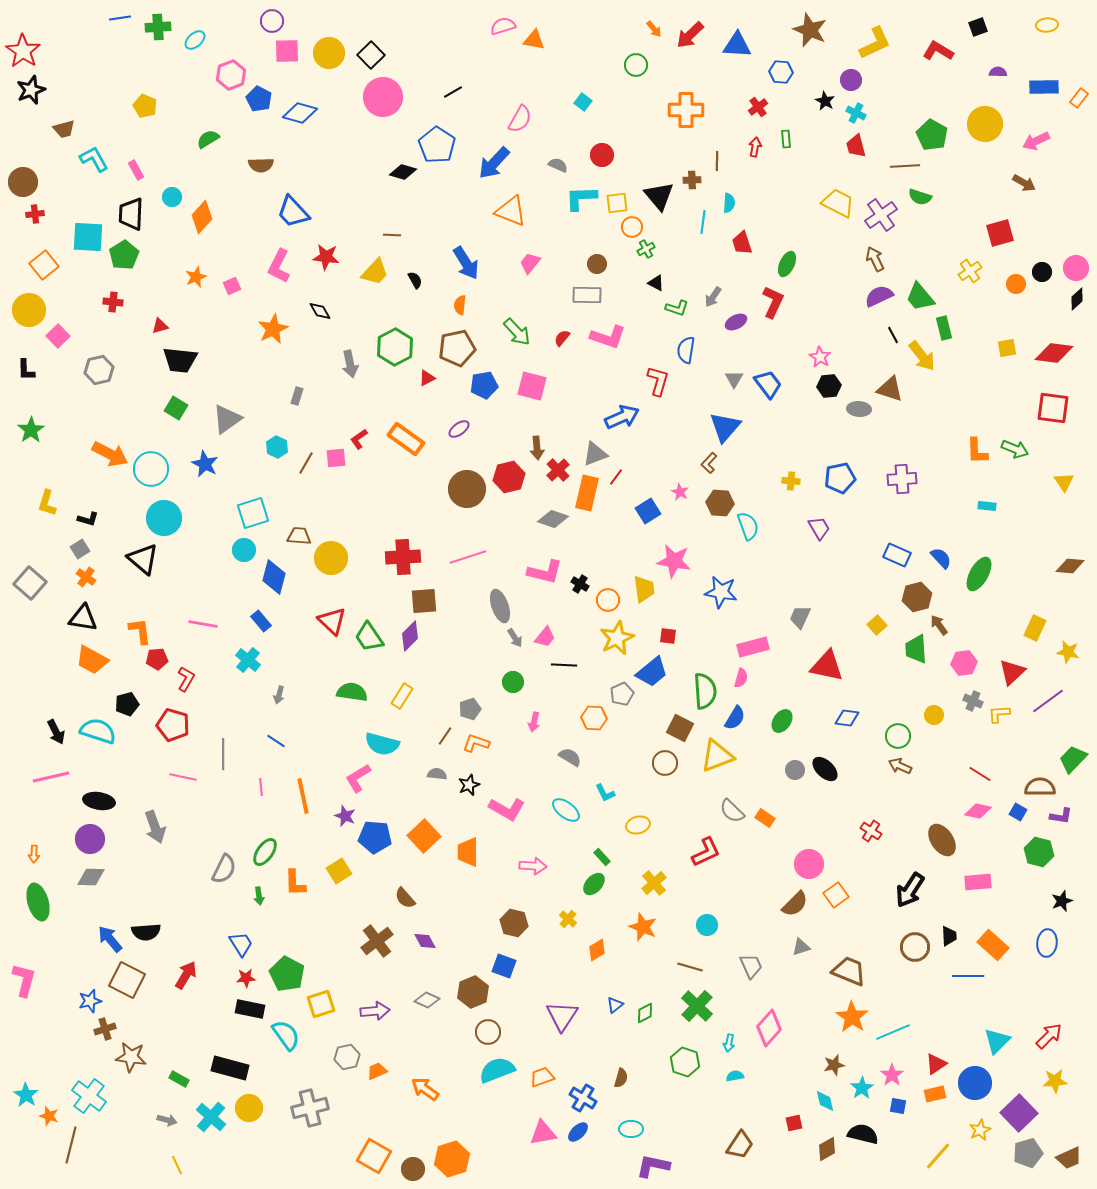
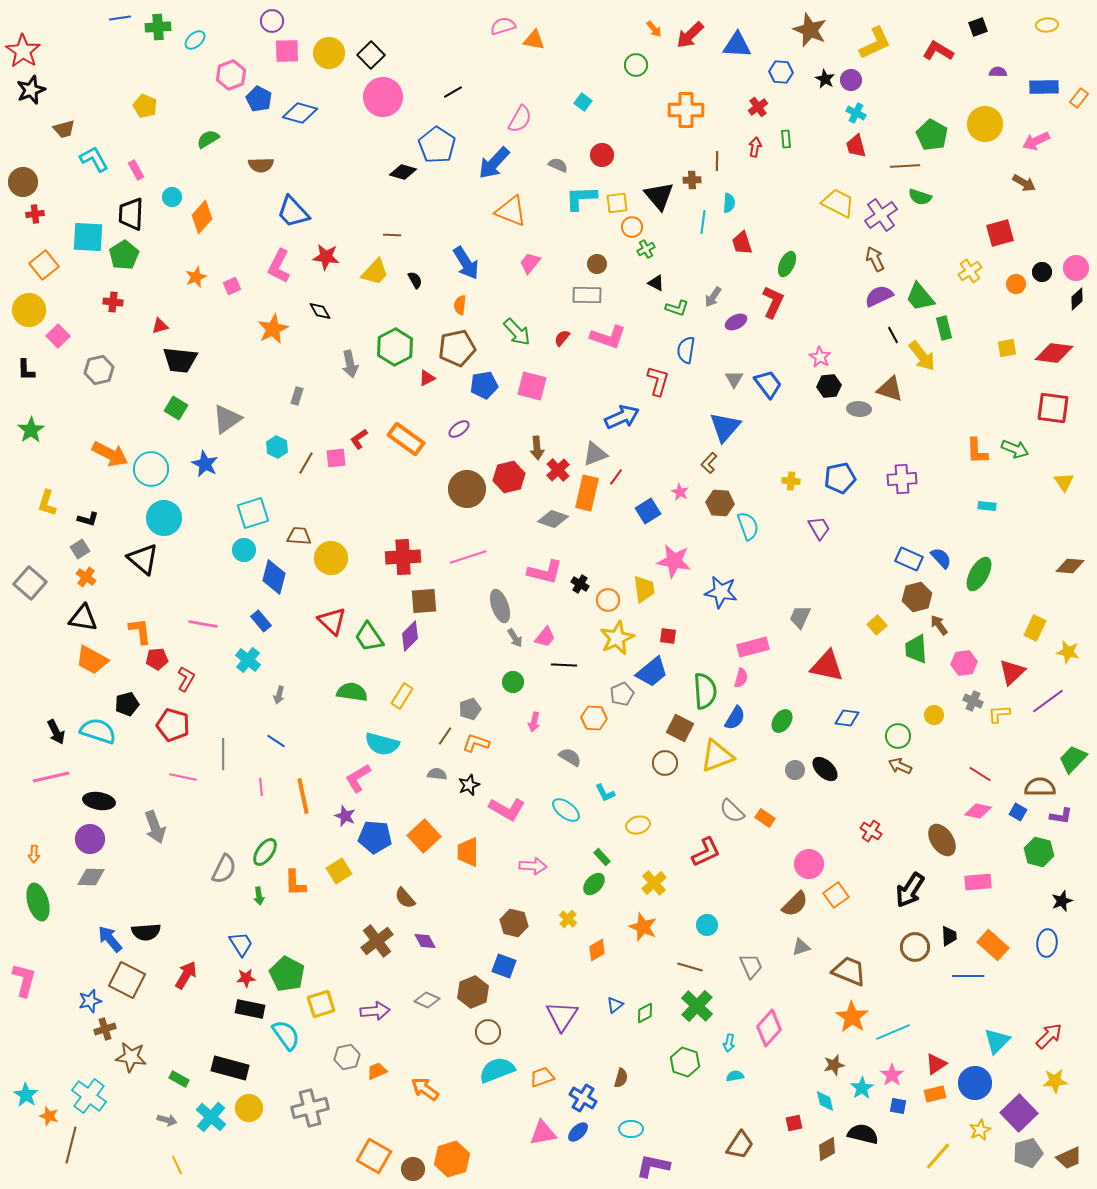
black star at (825, 101): moved 22 px up
blue rectangle at (897, 555): moved 12 px right, 4 px down
